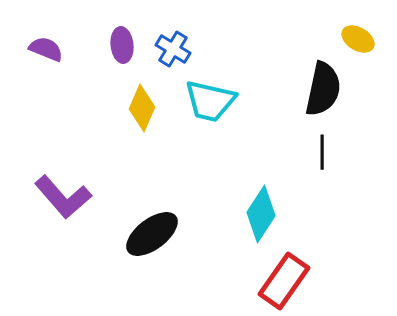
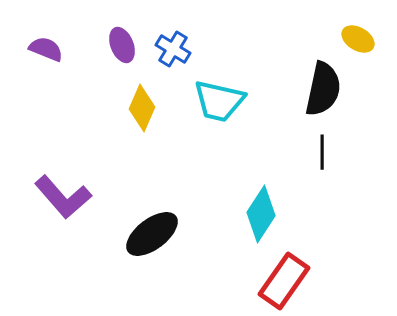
purple ellipse: rotated 16 degrees counterclockwise
cyan trapezoid: moved 9 px right
